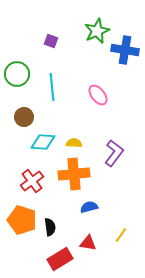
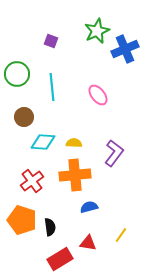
blue cross: moved 1 px up; rotated 32 degrees counterclockwise
orange cross: moved 1 px right, 1 px down
